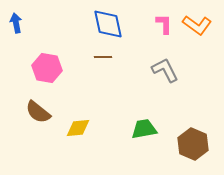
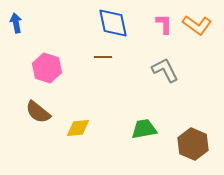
blue diamond: moved 5 px right, 1 px up
pink hexagon: rotated 8 degrees clockwise
